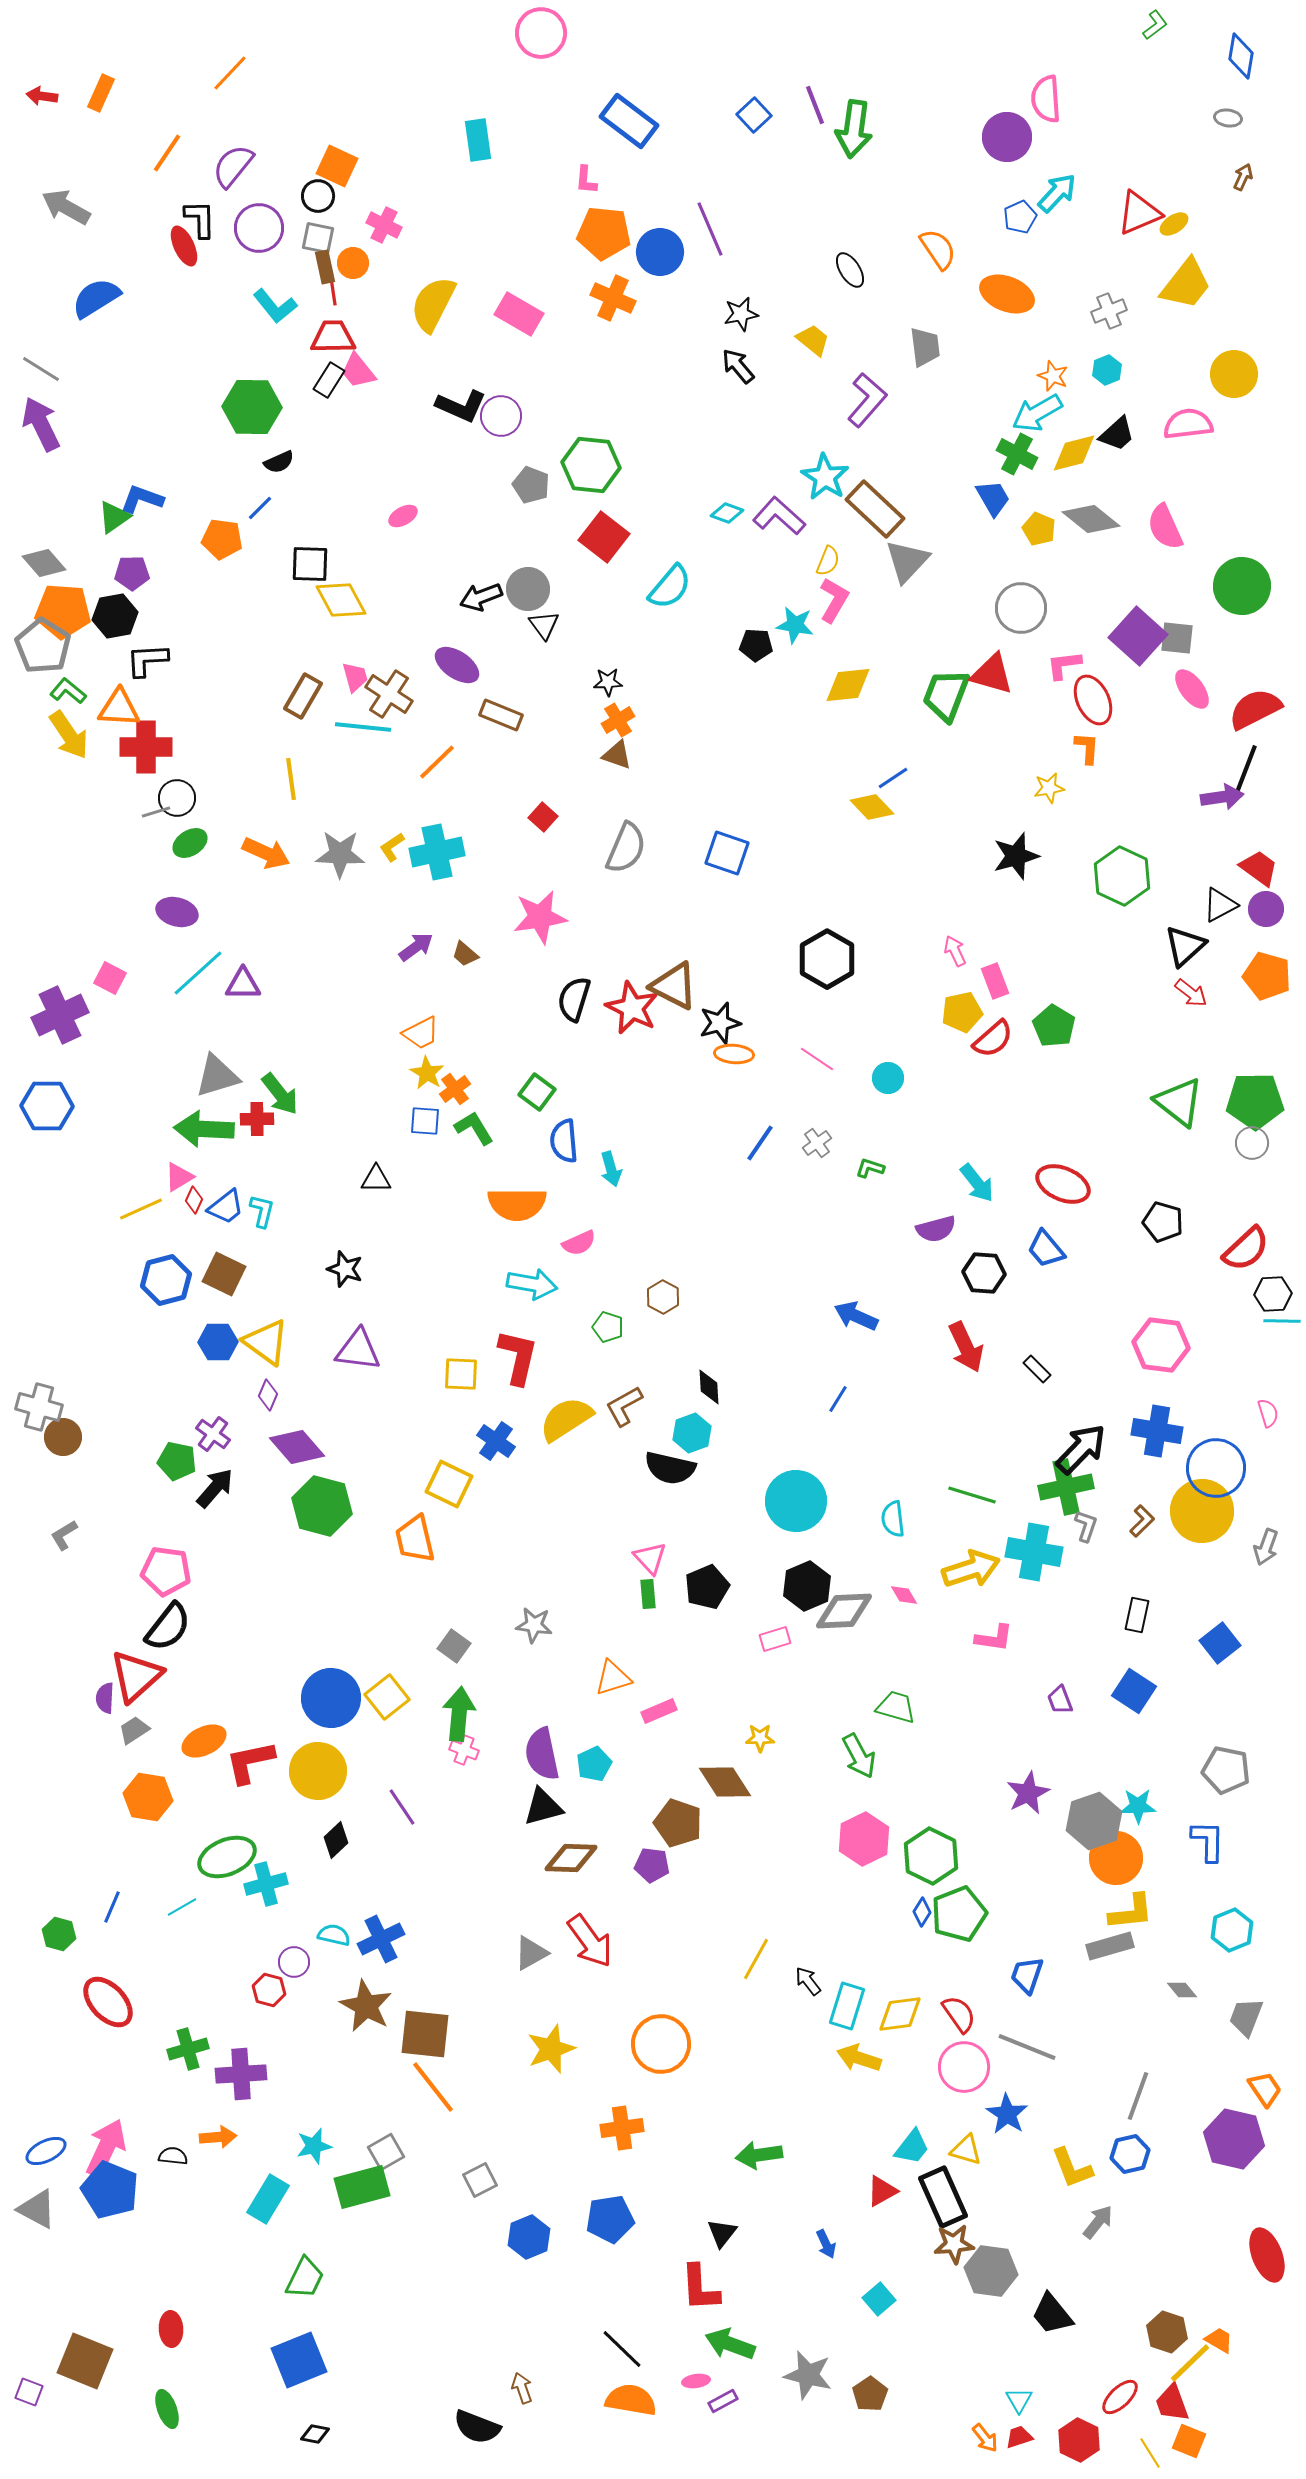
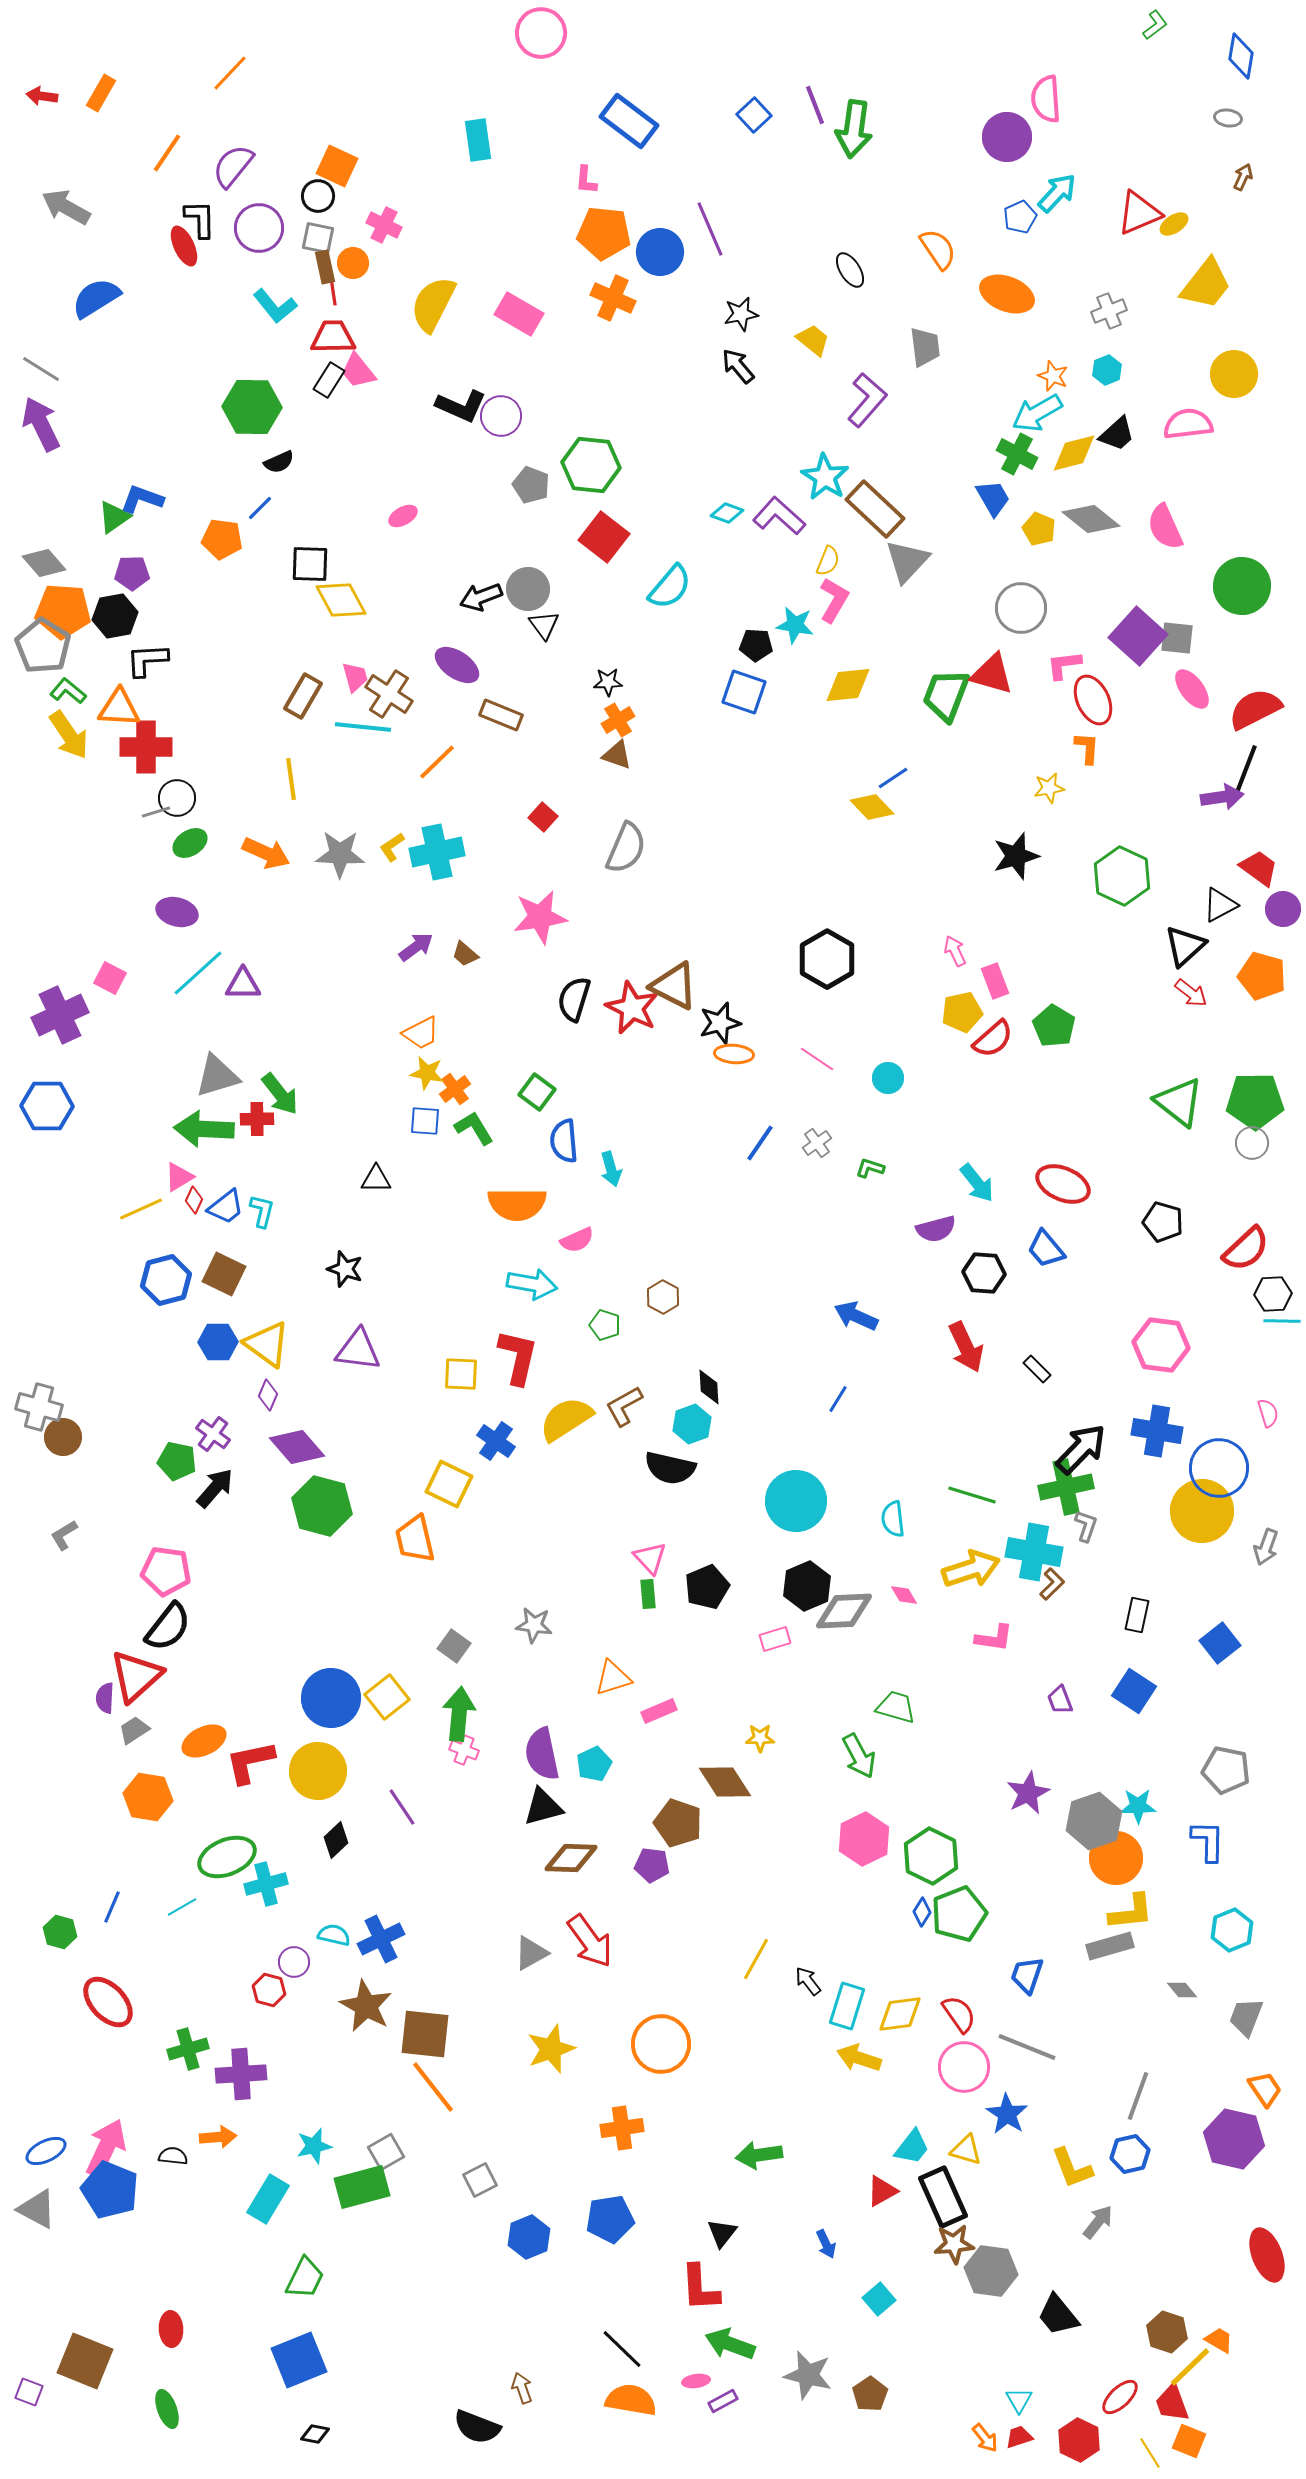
orange rectangle at (101, 93): rotated 6 degrees clockwise
yellow trapezoid at (1186, 284): moved 20 px right
blue square at (727, 853): moved 17 px right, 161 px up
purple circle at (1266, 909): moved 17 px right
orange pentagon at (1267, 976): moved 5 px left
yellow star at (427, 1073): rotated 20 degrees counterclockwise
pink semicircle at (579, 1243): moved 2 px left, 3 px up
green pentagon at (608, 1327): moved 3 px left, 2 px up
yellow triangle at (266, 1342): moved 1 px right, 2 px down
cyan hexagon at (692, 1433): moved 9 px up
blue circle at (1216, 1468): moved 3 px right
brown L-shape at (1142, 1521): moved 90 px left, 63 px down
green hexagon at (59, 1934): moved 1 px right, 2 px up
black trapezoid at (1052, 2314): moved 6 px right, 1 px down
yellow line at (1190, 2363): moved 4 px down
